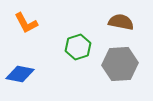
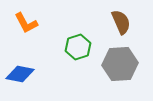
brown semicircle: rotated 55 degrees clockwise
